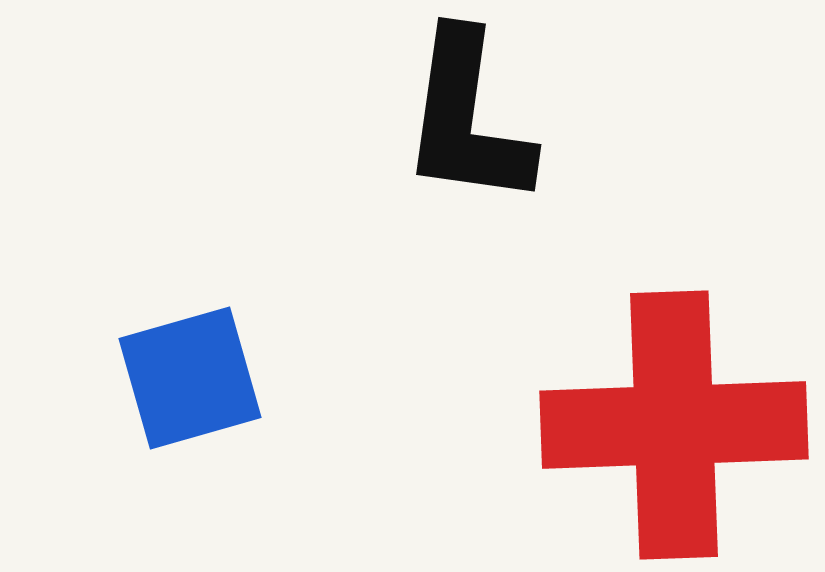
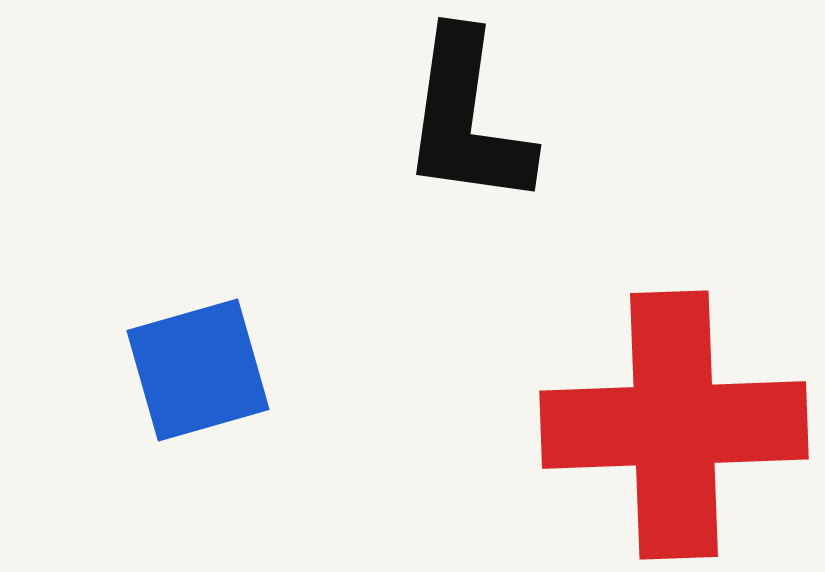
blue square: moved 8 px right, 8 px up
